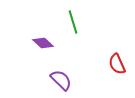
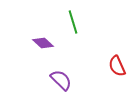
red semicircle: moved 2 px down
